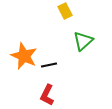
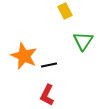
green triangle: rotated 15 degrees counterclockwise
